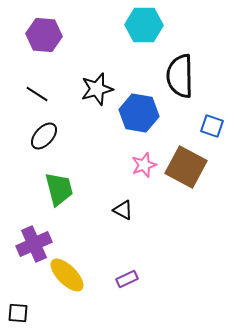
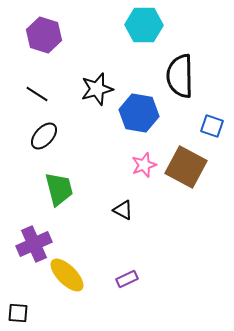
purple hexagon: rotated 12 degrees clockwise
